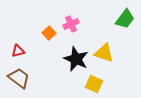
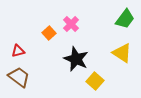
pink cross: rotated 21 degrees counterclockwise
yellow triangle: moved 18 px right; rotated 15 degrees clockwise
brown trapezoid: moved 1 px up
yellow square: moved 1 px right, 3 px up; rotated 18 degrees clockwise
